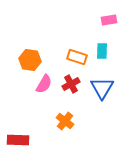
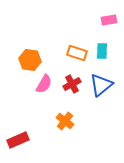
orange rectangle: moved 4 px up
red cross: moved 1 px right
blue triangle: moved 1 px left, 3 px up; rotated 20 degrees clockwise
red rectangle: rotated 25 degrees counterclockwise
